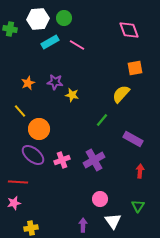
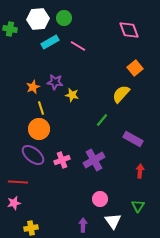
pink line: moved 1 px right, 1 px down
orange square: rotated 28 degrees counterclockwise
orange star: moved 5 px right, 4 px down
yellow line: moved 21 px right, 3 px up; rotated 24 degrees clockwise
